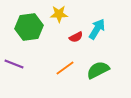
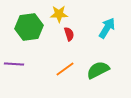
cyan arrow: moved 10 px right, 1 px up
red semicircle: moved 7 px left, 3 px up; rotated 80 degrees counterclockwise
purple line: rotated 18 degrees counterclockwise
orange line: moved 1 px down
